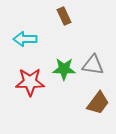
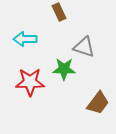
brown rectangle: moved 5 px left, 4 px up
gray triangle: moved 9 px left, 18 px up; rotated 10 degrees clockwise
